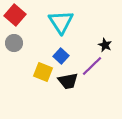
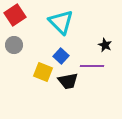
red square: rotated 15 degrees clockwise
cyan triangle: rotated 12 degrees counterclockwise
gray circle: moved 2 px down
purple line: rotated 45 degrees clockwise
